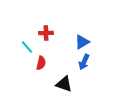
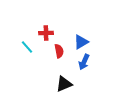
blue triangle: moved 1 px left
red semicircle: moved 18 px right, 12 px up; rotated 24 degrees counterclockwise
black triangle: rotated 42 degrees counterclockwise
